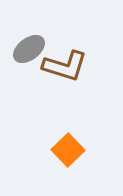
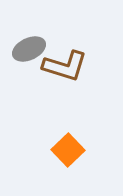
gray ellipse: rotated 12 degrees clockwise
